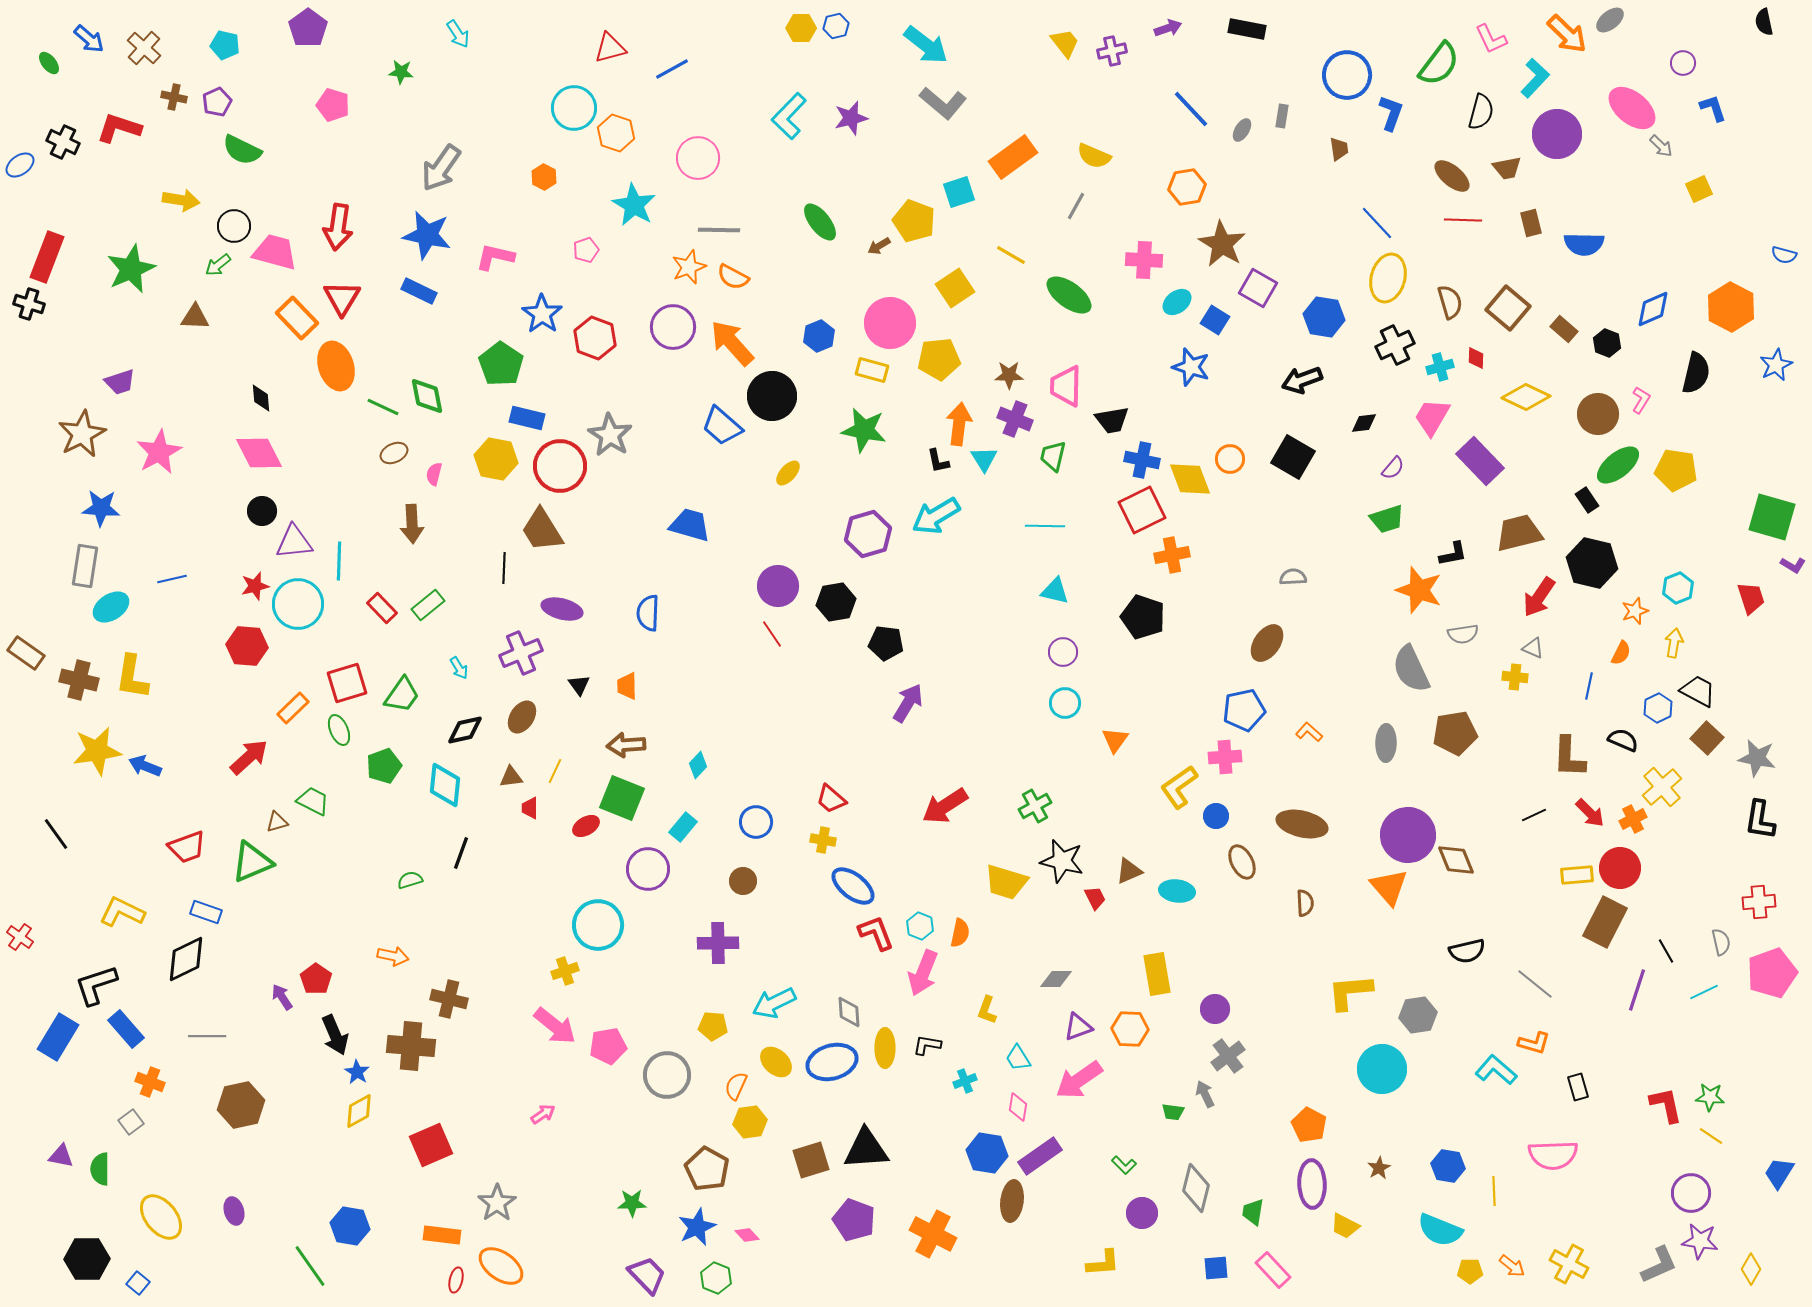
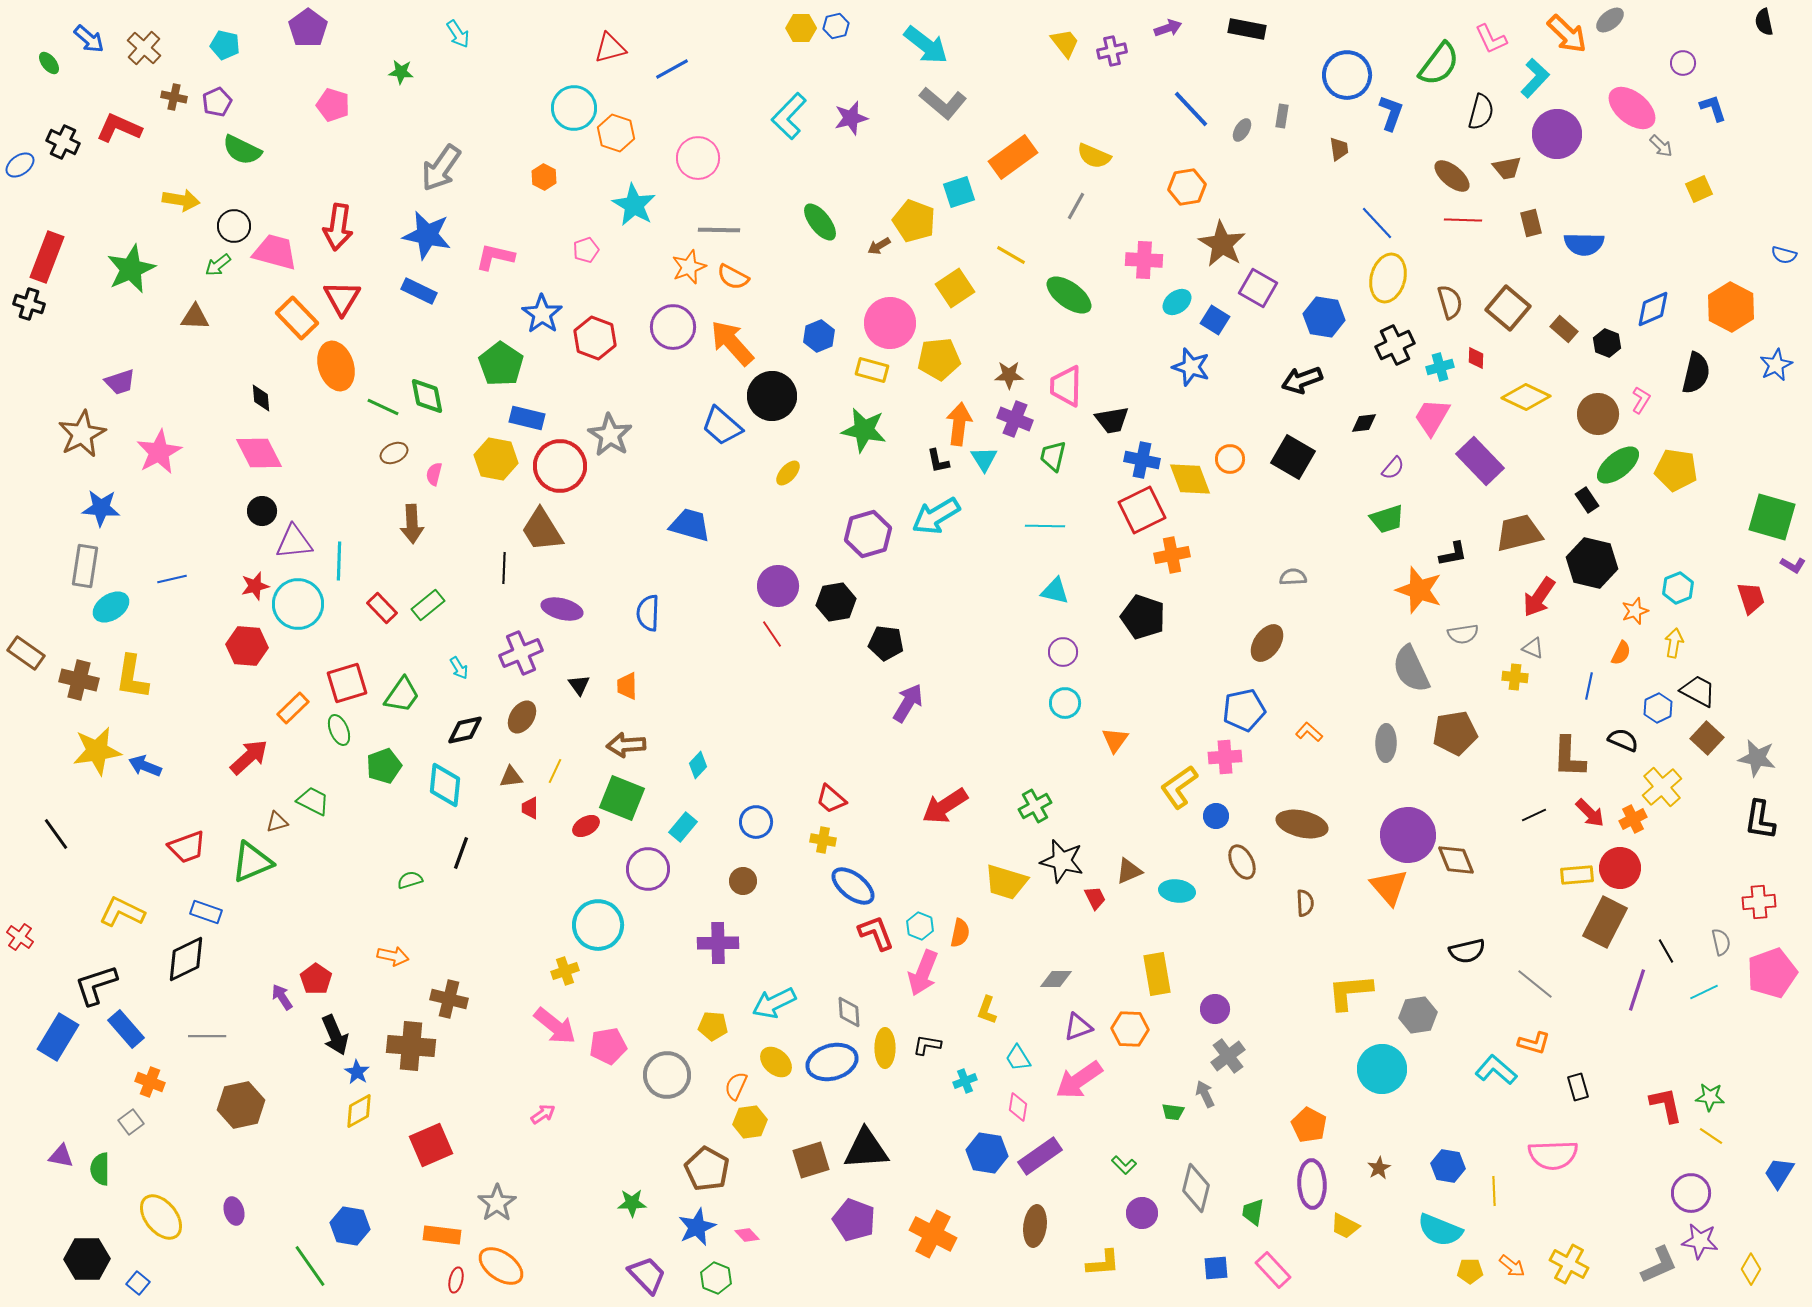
red L-shape at (119, 128): rotated 6 degrees clockwise
brown ellipse at (1012, 1201): moved 23 px right, 25 px down
